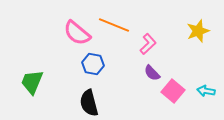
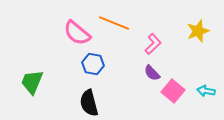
orange line: moved 2 px up
pink L-shape: moved 5 px right
